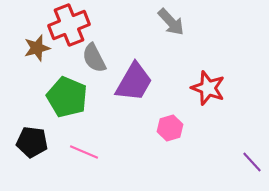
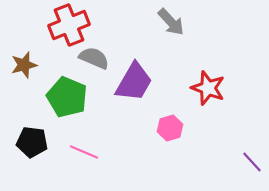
brown star: moved 13 px left, 17 px down
gray semicircle: rotated 140 degrees clockwise
